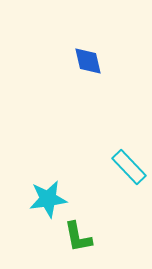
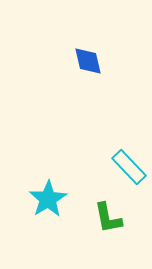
cyan star: rotated 24 degrees counterclockwise
green L-shape: moved 30 px right, 19 px up
